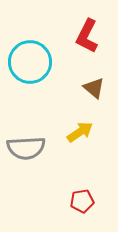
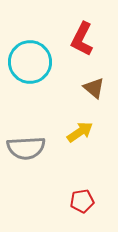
red L-shape: moved 5 px left, 3 px down
